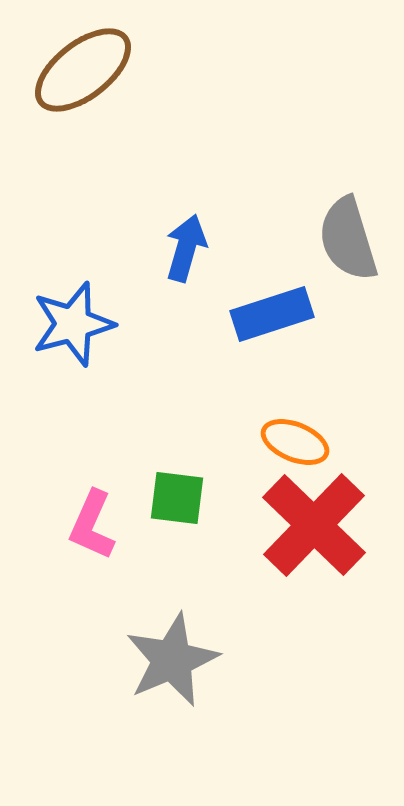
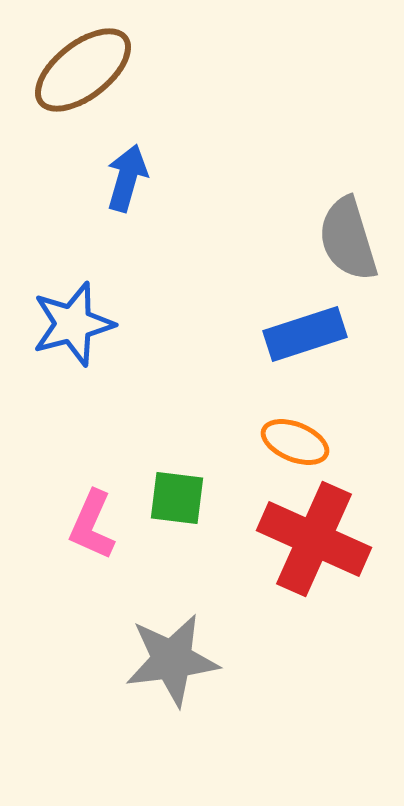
blue arrow: moved 59 px left, 70 px up
blue rectangle: moved 33 px right, 20 px down
red cross: moved 14 px down; rotated 20 degrees counterclockwise
gray star: rotated 16 degrees clockwise
